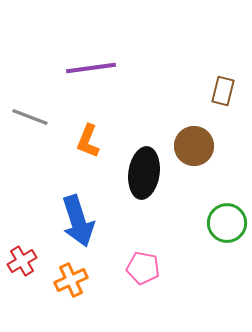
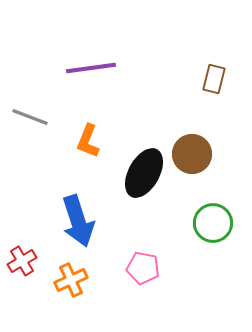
brown rectangle: moved 9 px left, 12 px up
brown circle: moved 2 px left, 8 px down
black ellipse: rotated 21 degrees clockwise
green circle: moved 14 px left
